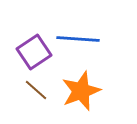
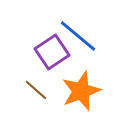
blue line: moved 3 px up; rotated 36 degrees clockwise
purple square: moved 18 px right
